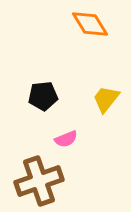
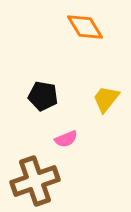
orange diamond: moved 5 px left, 3 px down
black pentagon: rotated 16 degrees clockwise
brown cross: moved 4 px left
